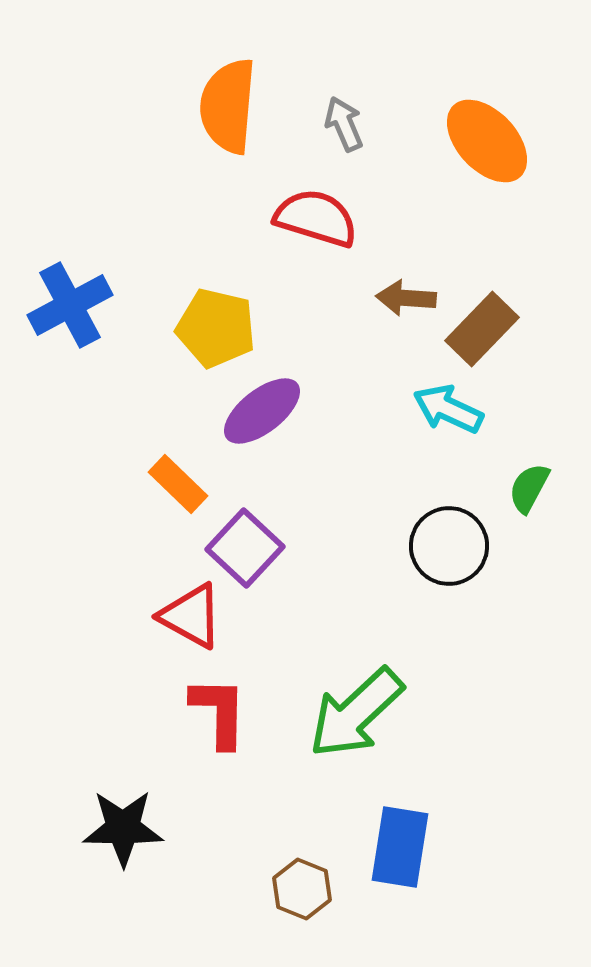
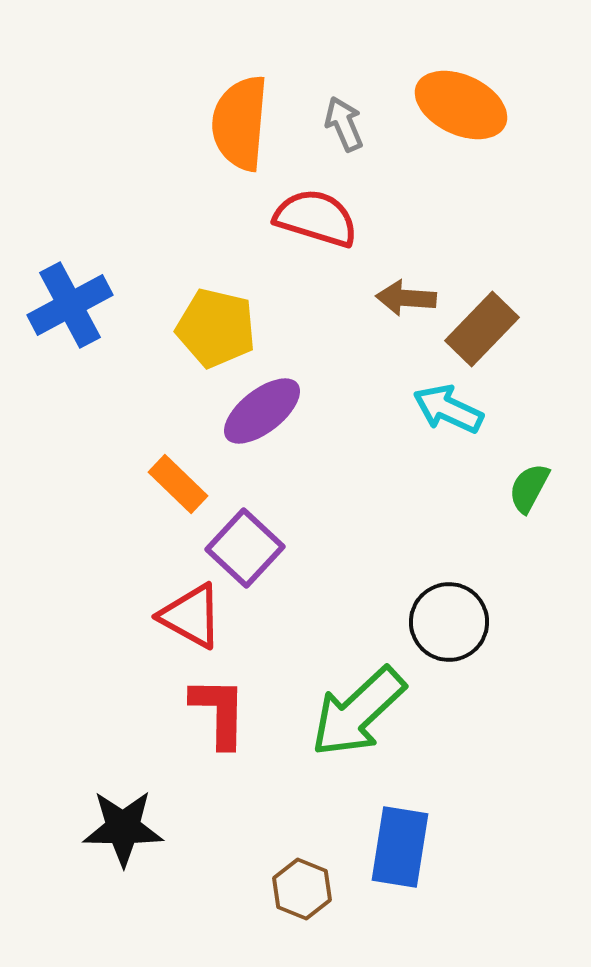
orange semicircle: moved 12 px right, 17 px down
orange ellipse: moved 26 px left, 36 px up; rotated 22 degrees counterclockwise
black circle: moved 76 px down
green arrow: moved 2 px right, 1 px up
